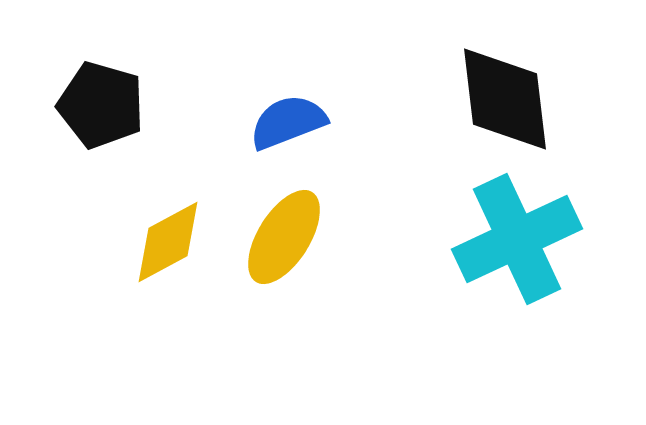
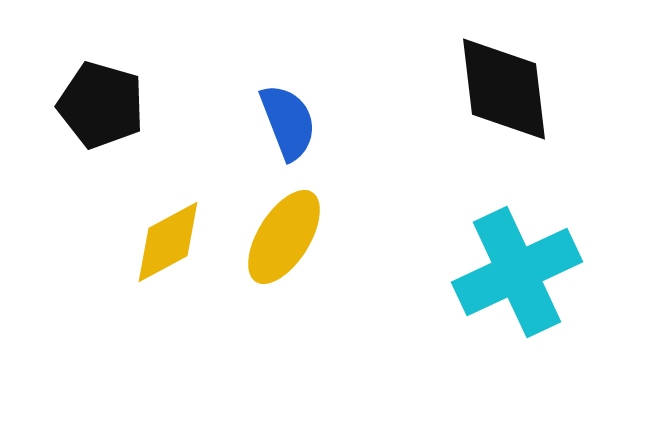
black diamond: moved 1 px left, 10 px up
blue semicircle: rotated 90 degrees clockwise
cyan cross: moved 33 px down
